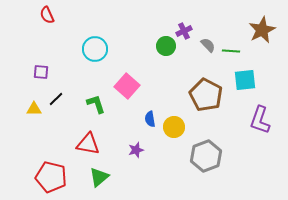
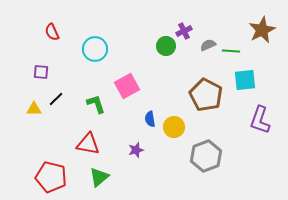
red semicircle: moved 5 px right, 17 px down
gray semicircle: rotated 70 degrees counterclockwise
pink square: rotated 20 degrees clockwise
